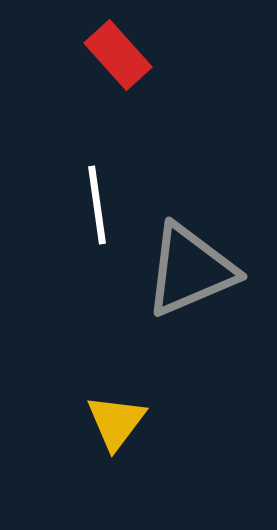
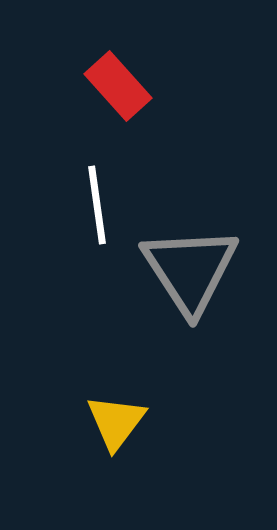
red rectangle: moved 31 px down
gray triangle: rotated 40 degrees counterclockwise
